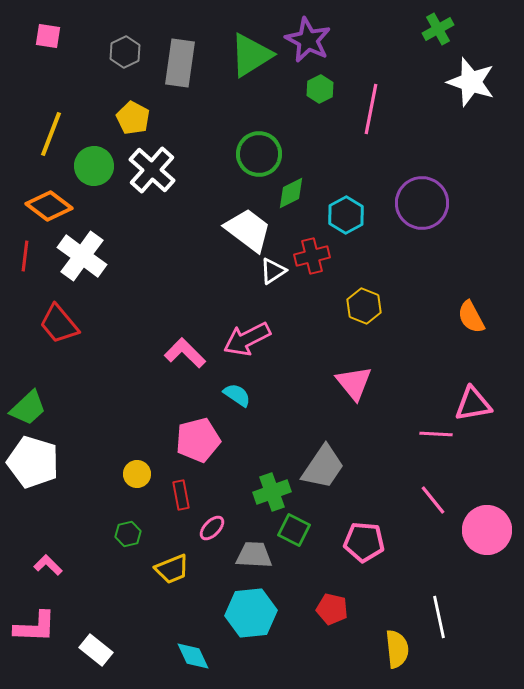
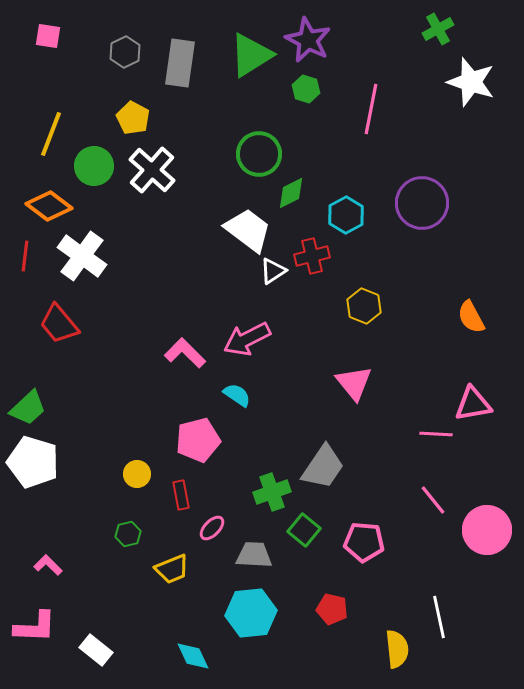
green hexagon at (320, 89): moved 14 px left; rotated 16 degrees counterclockwise
green square at (294, 530): moved 10 px right; rotated 12 degrees clockwise
